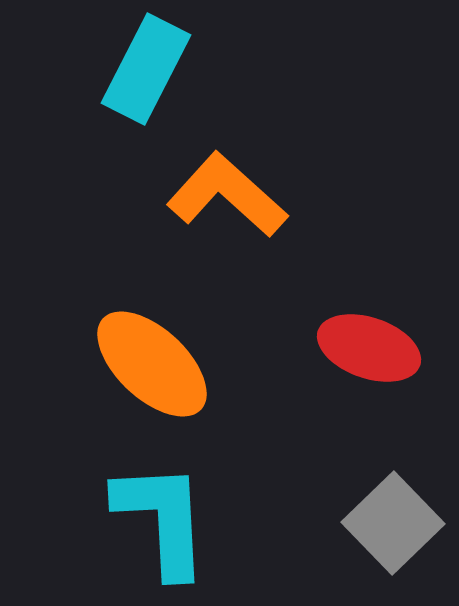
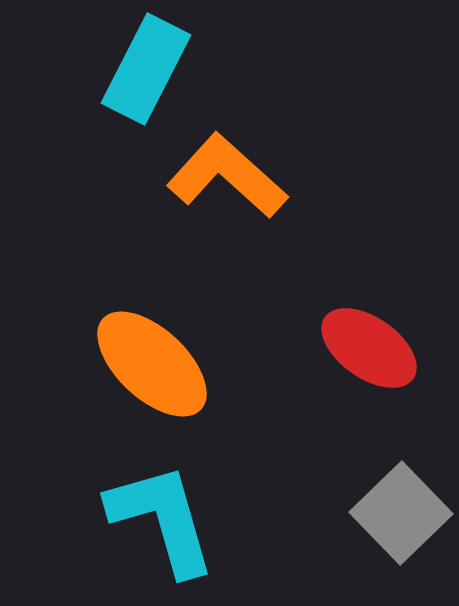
orange L-shape: moved 19 px up
red ellipse: rotated 16 degrees clockwise
cyan L-shape: rotated 13 degrees counterclockwise
gray square: moved 8 px right, 10 px up
